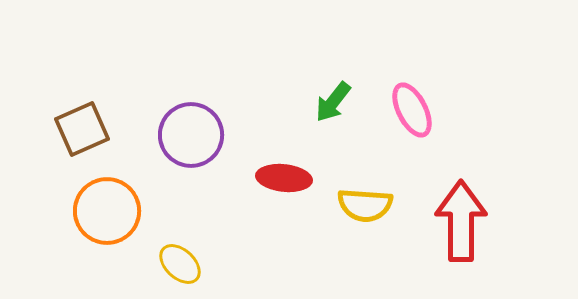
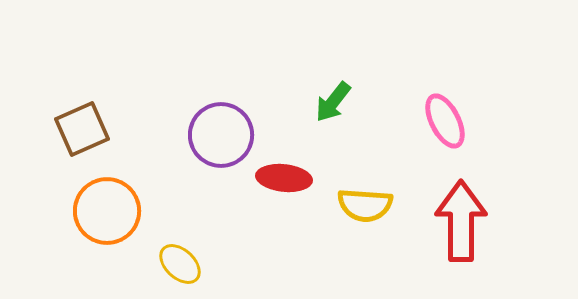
pink ellipse: moved 33 px right, 11 px down
purple circle: moved 30 px right
